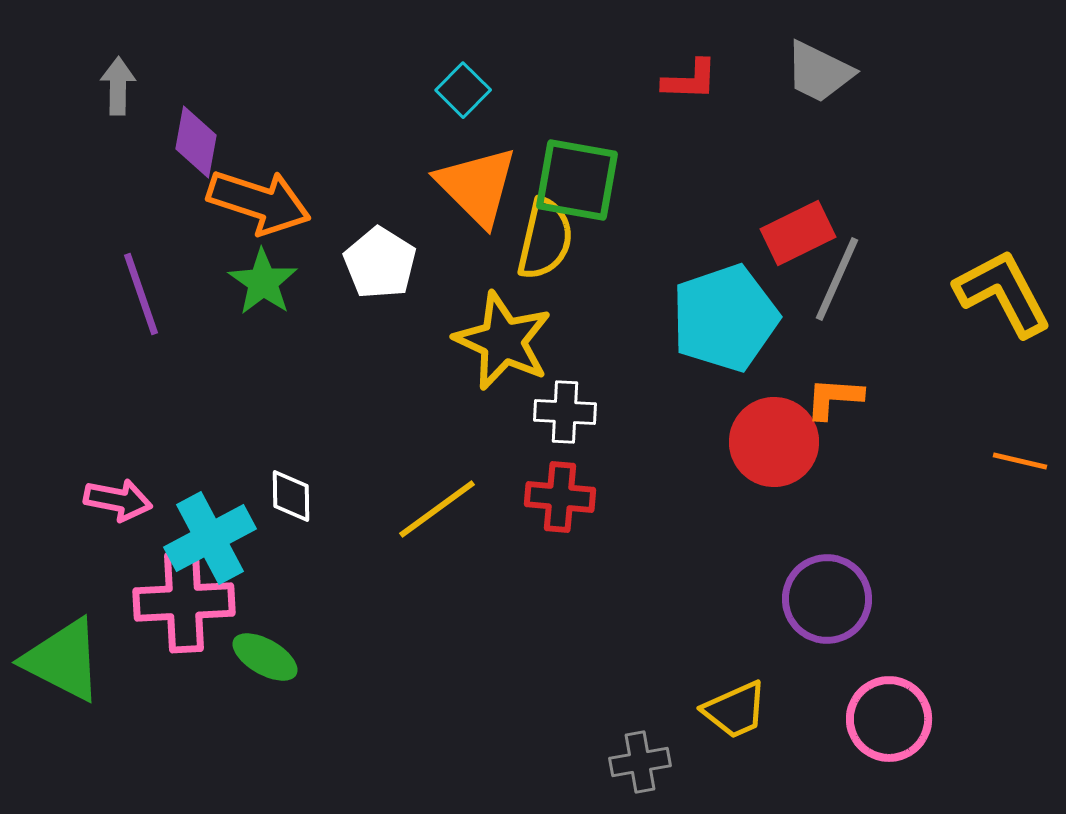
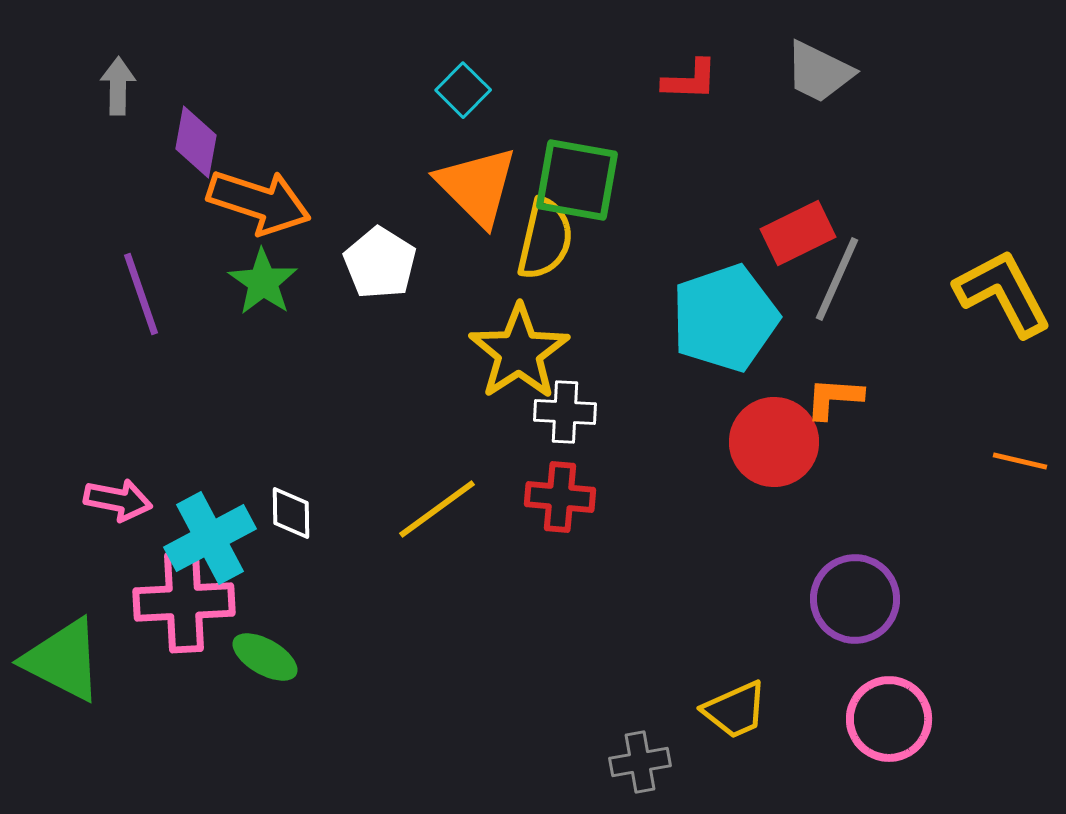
yellow star: moved 16 px right, 11 px down; rotated 14 degrees clockwise
white diamond: moved 17 px down
purple circle: moved 28 px right
